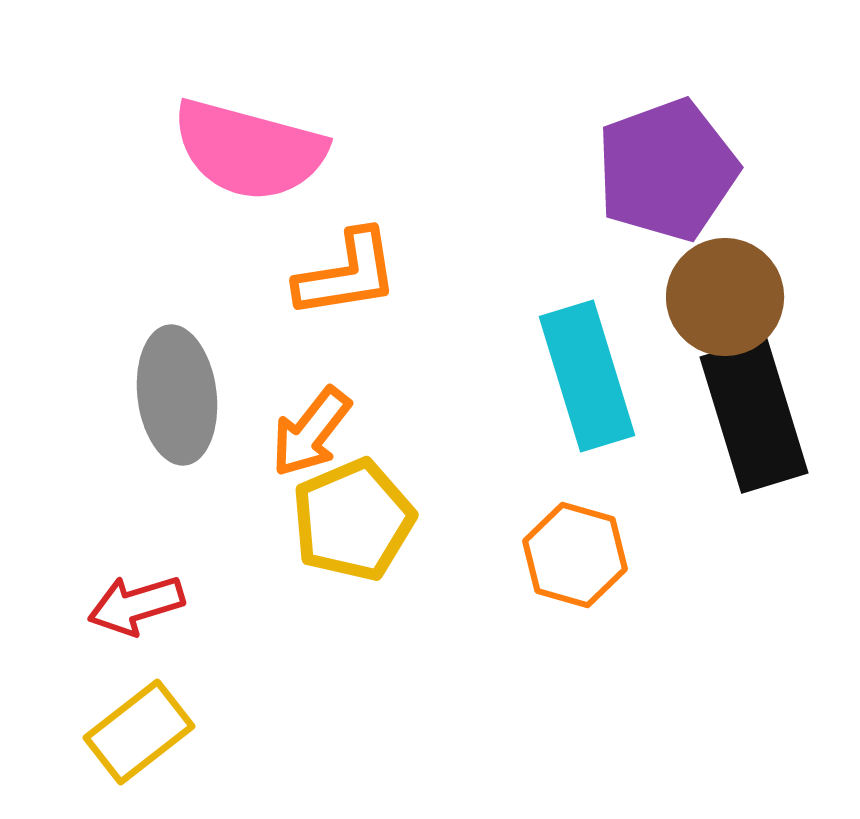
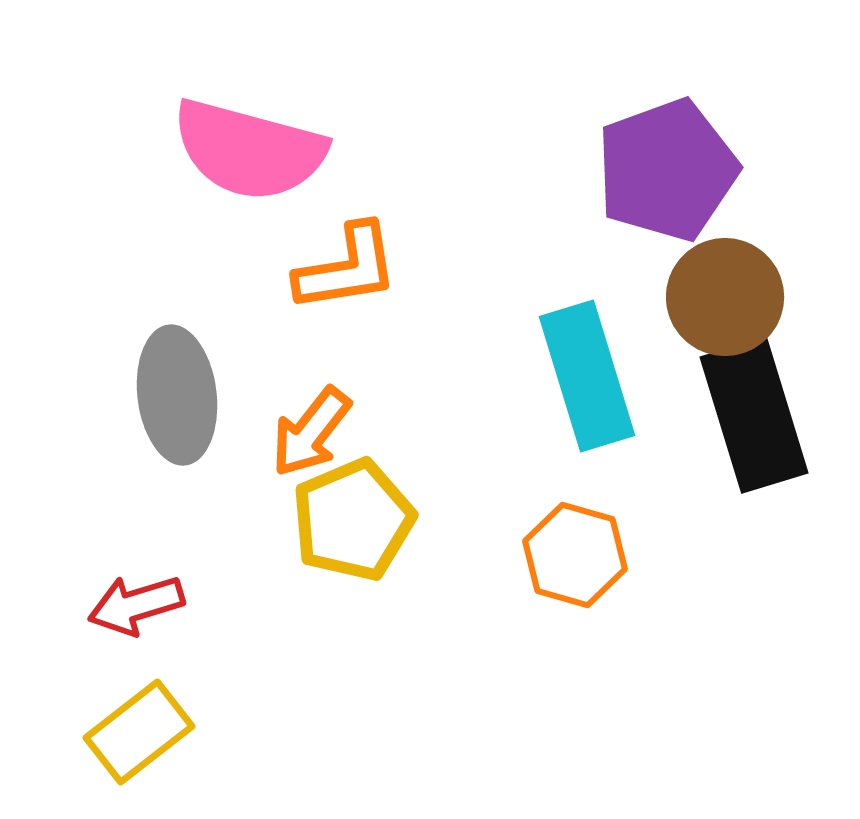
orange L-shape: moved 6 px up
